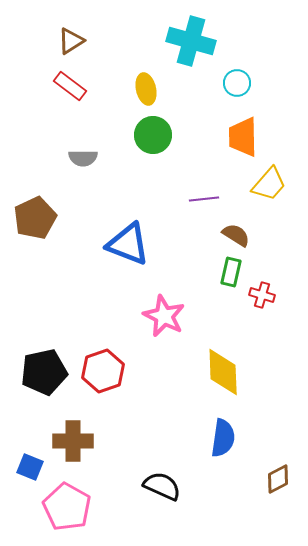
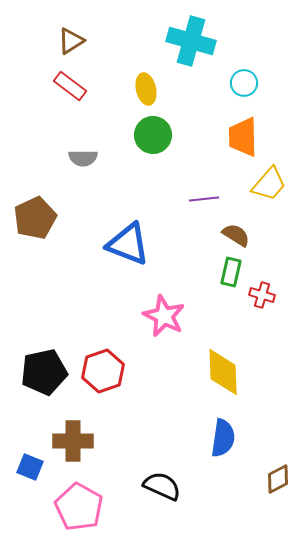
cyan circle: moved 7 px right
pink pentagon: moved 12 px right
